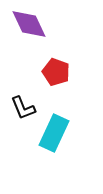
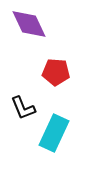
red pentagon: rotated 16 degrees counterclockwise
